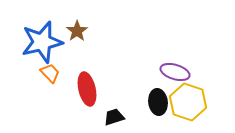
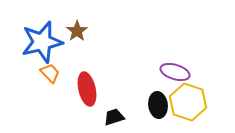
black ellipse: moved 3 px down
